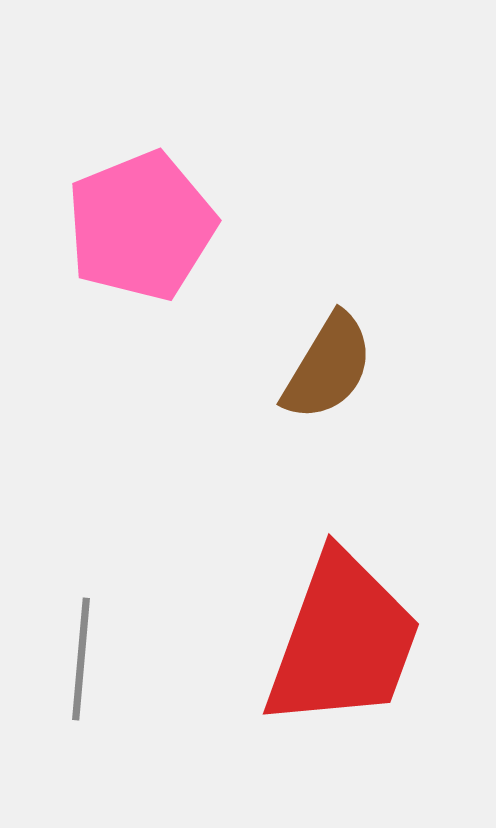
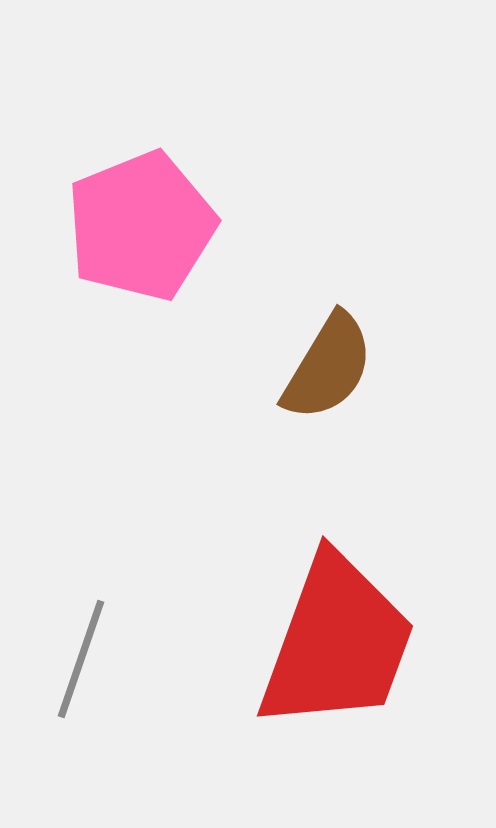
red trapezoid: moved 6 px left, 2 px down
gray line: rotated 14 degrees clockwise
